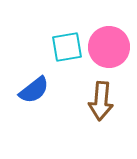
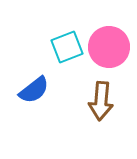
cyan square: rotated 12 degrees counterclockwise
